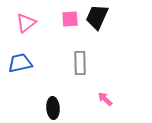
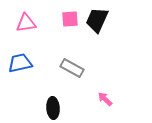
black trapezoid: moved 3 px down
pink triangle: rotated 30 degrees clockwise
gray rectangle: moved 8 px left, 5 px down; rotated 60 degrees counterclockwise
